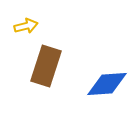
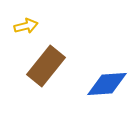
brown rectangle: rotated 21 degrees clockwise
